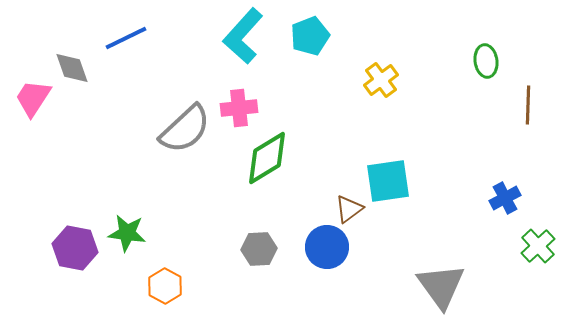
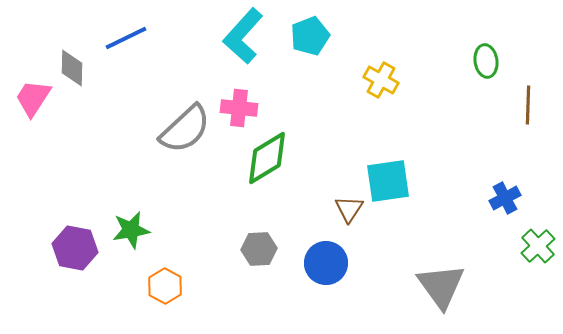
gray diamond: rotated 21 degrees clockwise
yellow cross: rotated 24 degrees counterclockwise
pink cross: rotated 12 degrees clockwise
brown triangle: rotated 20 degrees counterclockwise
green star: moved 4 px right, 3 px up; rotated 18 degrees counterclockwise
blue circle: moved 1 px left, 16 px down
